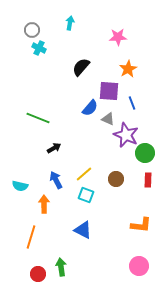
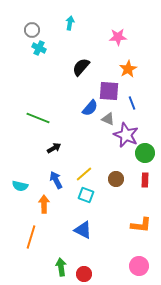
red rectangle: moved 3 px left
red circle: moved 46 px right
